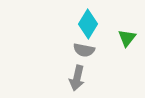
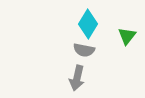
green triangle: moved 2 px up
